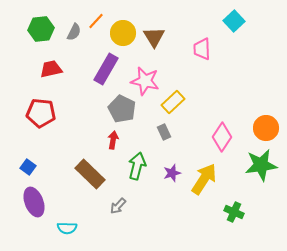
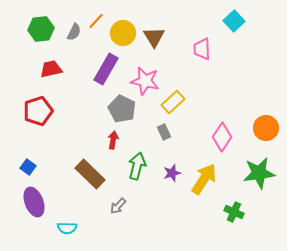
red pentagon: moved 3 px left, 2 px up; rotated 24 degrees counterclockwise
green star: moved 2 px left, 8 px down
